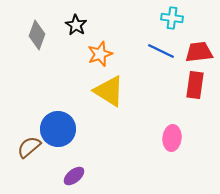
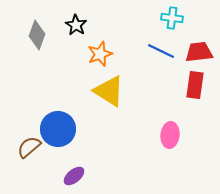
pink ellipse: moved 2 px left, 3 px up
